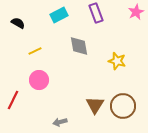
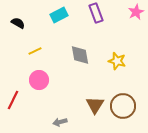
gray diamond: moved 1 px right, 9 px down
